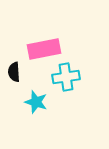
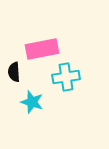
pink rectangle: moved 2 px left
cyan star: moved 4 px left
